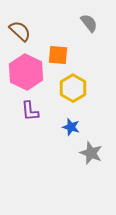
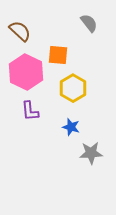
gray star: rotated 25 degrees counterclockwise
